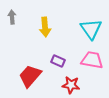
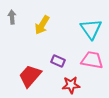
yellow arrow: moved 3 px left, 2 px up; rotated 36 degrees clockwise
red star: rotated 12 degrees counterclockwise
